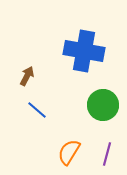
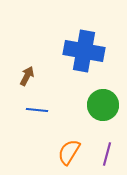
blue line: rotated 35 degrees counterclockwise
